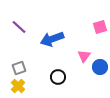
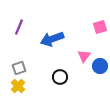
purple line: rotated 70 degrees clockwise
blue circle: moved 1 px up
black circle: moved 2 px right
